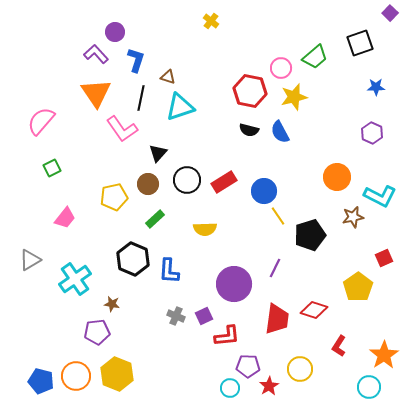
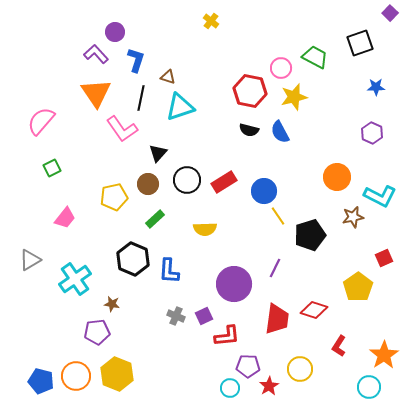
green trapezoid at (315, 57): rotated 112 degrees counterclockwise
